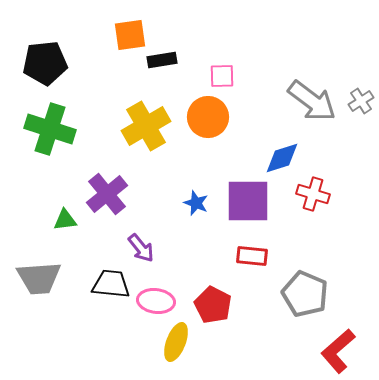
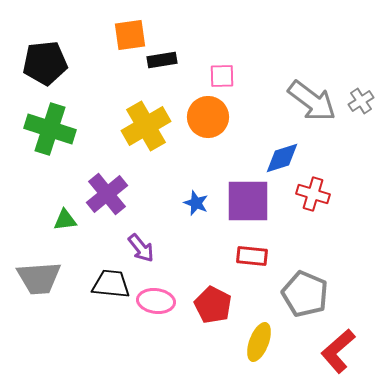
yellow ellipse: moved 83 px right
